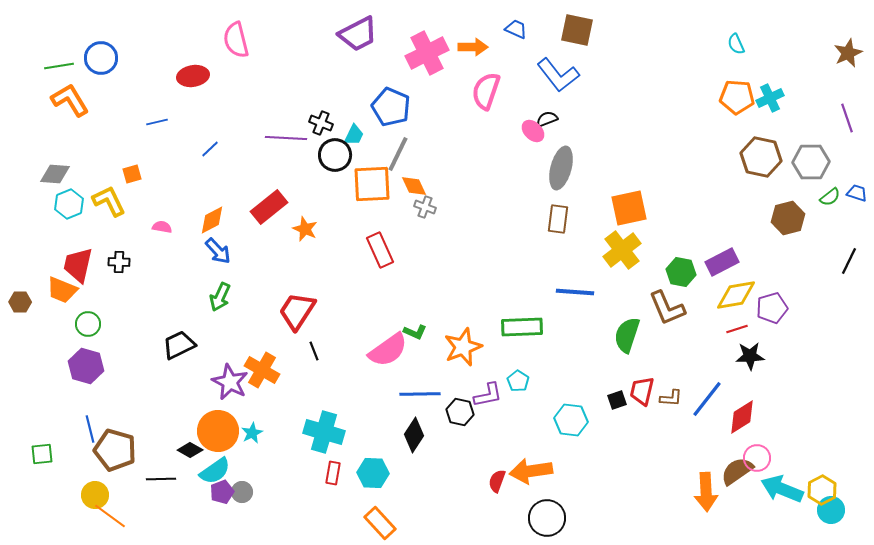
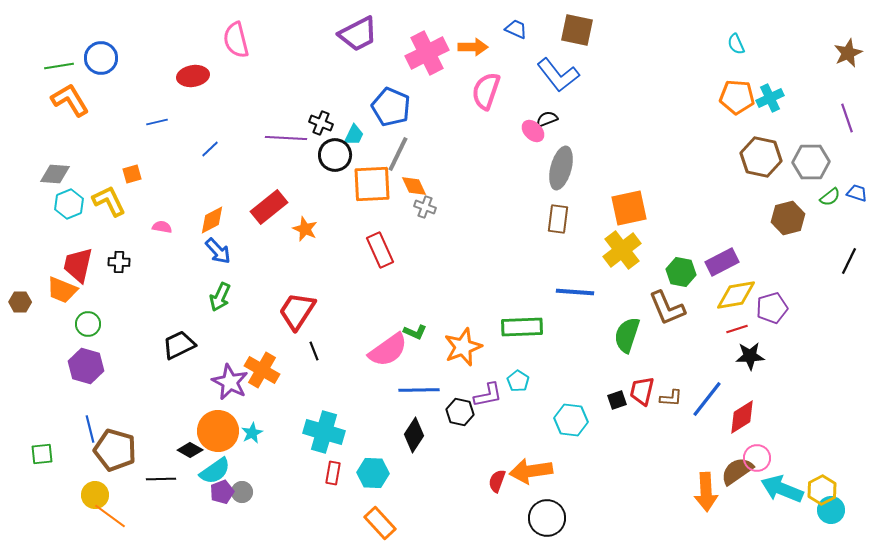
blue line at (420, 394): moved 1 px left, 4 px up
